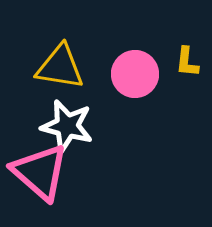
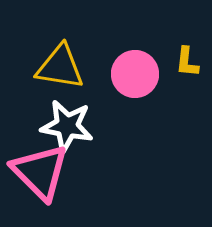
white star: rotated 4 degrees counterclockwise
pink triangle: rotated 4 degrees clockwise
